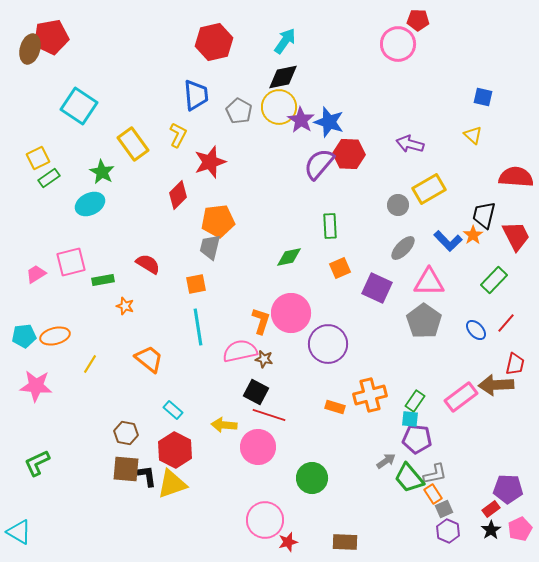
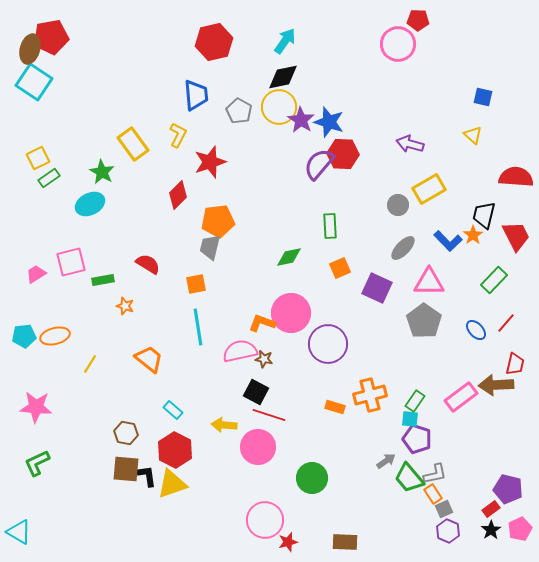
cyan square at (79, 106): moved 45 px left, 24 px up
red hexagon at (349, 154): moved 6 px left
orange L-shape at (261, 321): moved 1 px right, 2 px down; rotated 88 degrees counterclockwise
pink star at (36, 386): moved 21 px down
purple pentagon at (417, 439): rotated 12 degrees clockwise
purple pentagon at (508, 489): rotated 12 degrees clockwise
